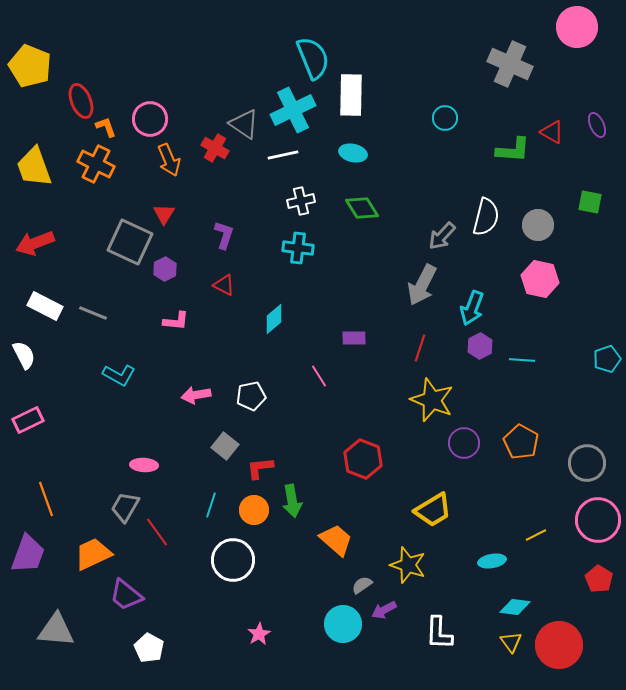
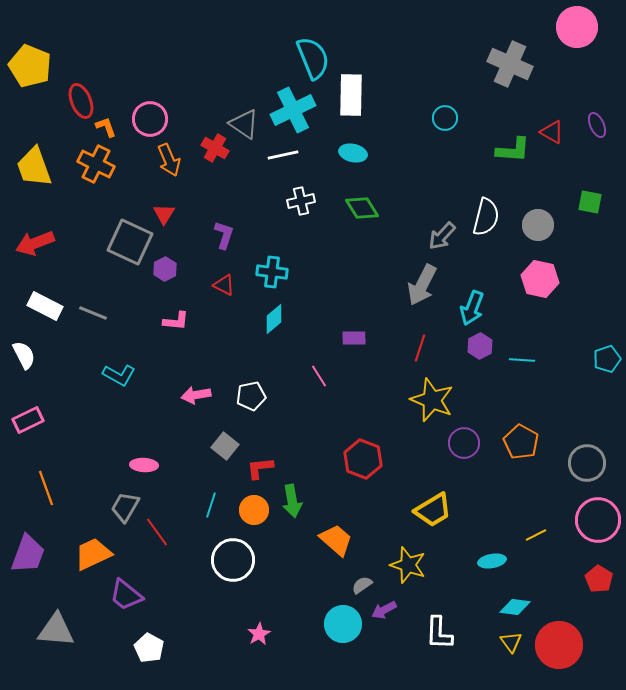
cyan cross at (298, 248): moved 26 px left, 24 px down
orange line at (46, 499): moved 11 px up
